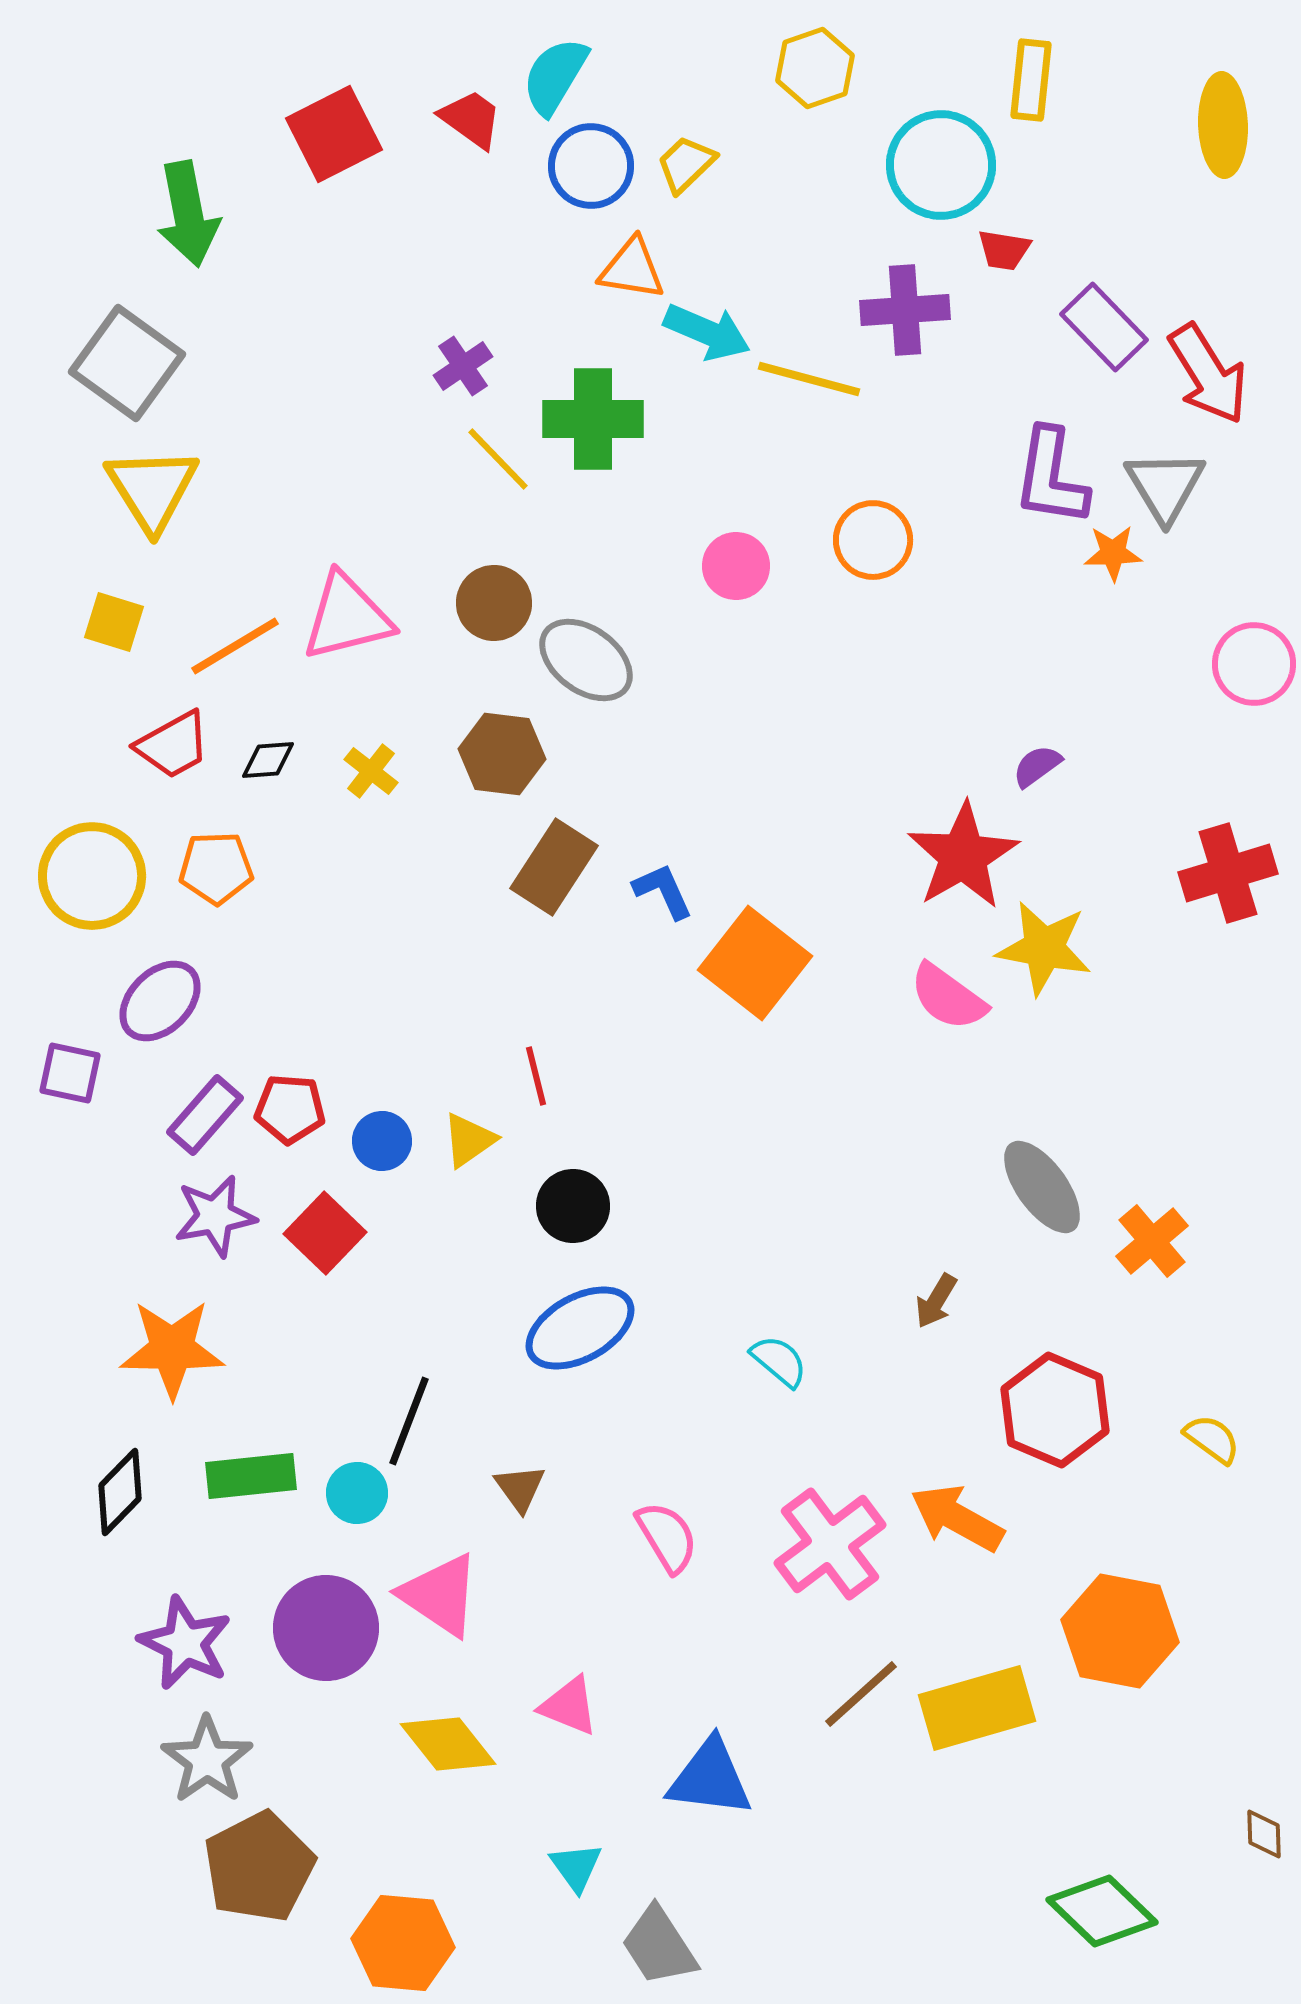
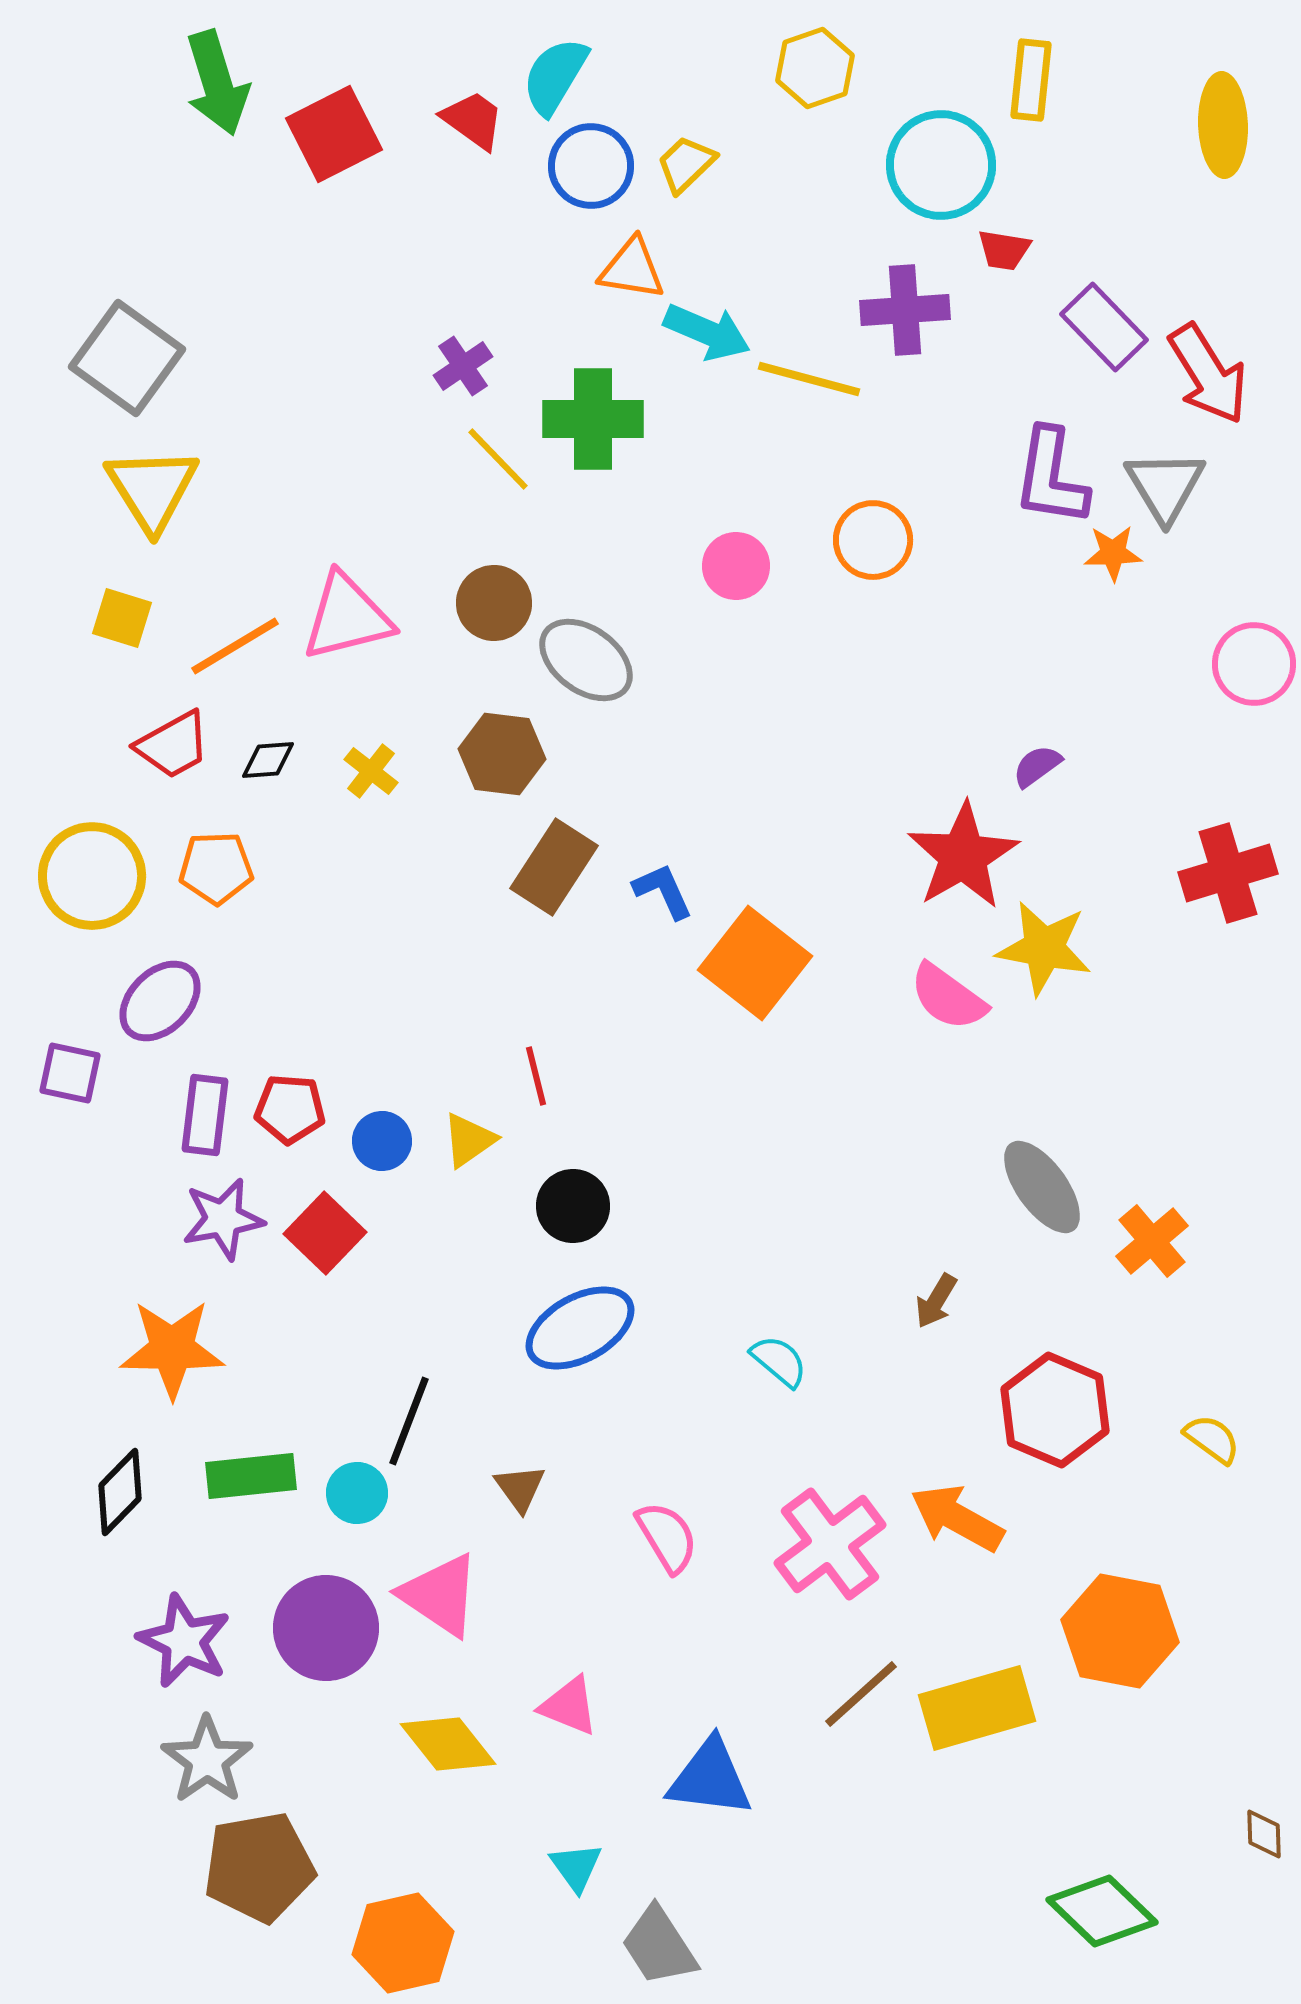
red trapezoid at (471, 119): moved 2 px right, 1 px down
green arrow at (188, 214): moved 29 px right, 131 px up; rotated 6 degrees counterclockwise
gray square at (127, 363): moved 5 px up
yellow square at (114, 622): moved 8 px right, 4 px up
purple rectangle at (205, 1115): rotated 34 degrees counterclockwise
purple star at (215, 1216): moved 8 px right, 3 px down
purple star at (185, 1643): moved 1 px left, 2 px up
brown pentagon at (259, 1867): rotated 17 degrees clockwise
orange hexagon at (403, 1943): rotated 18 degrees counterclockwise
